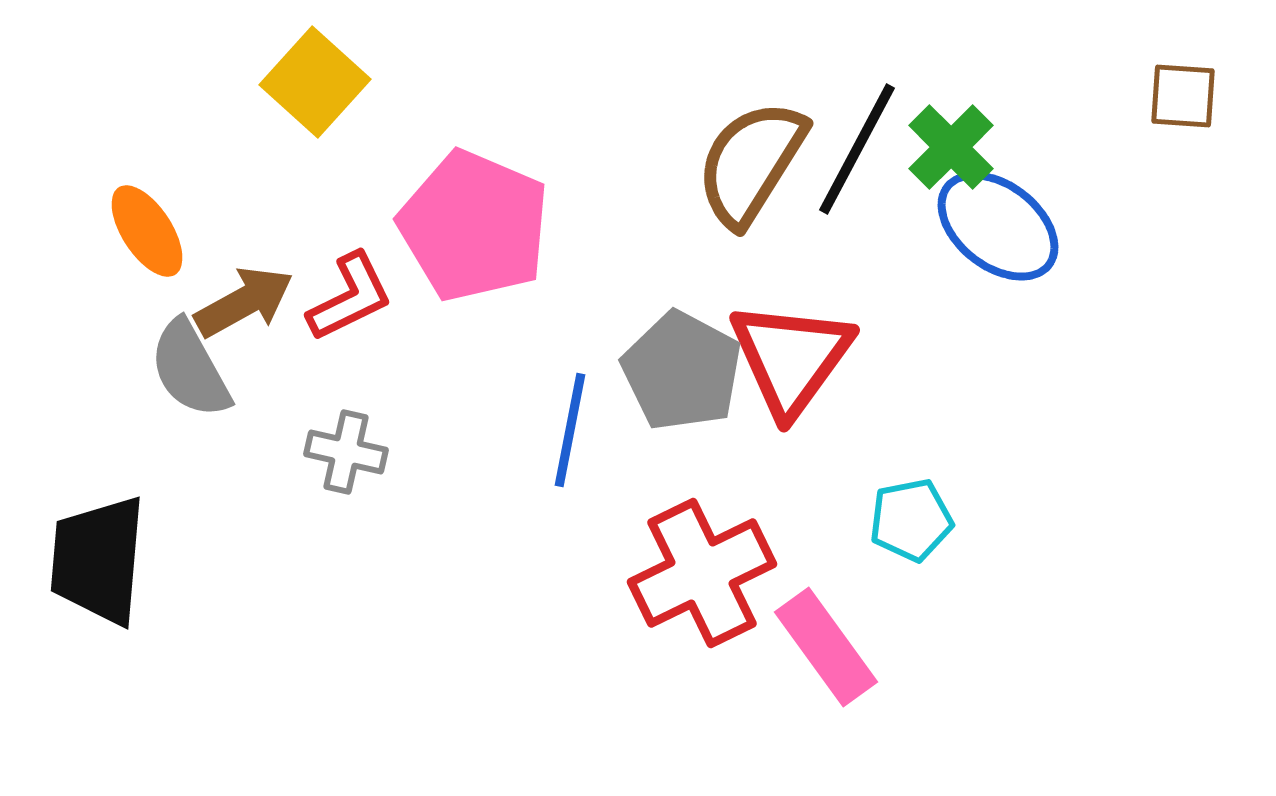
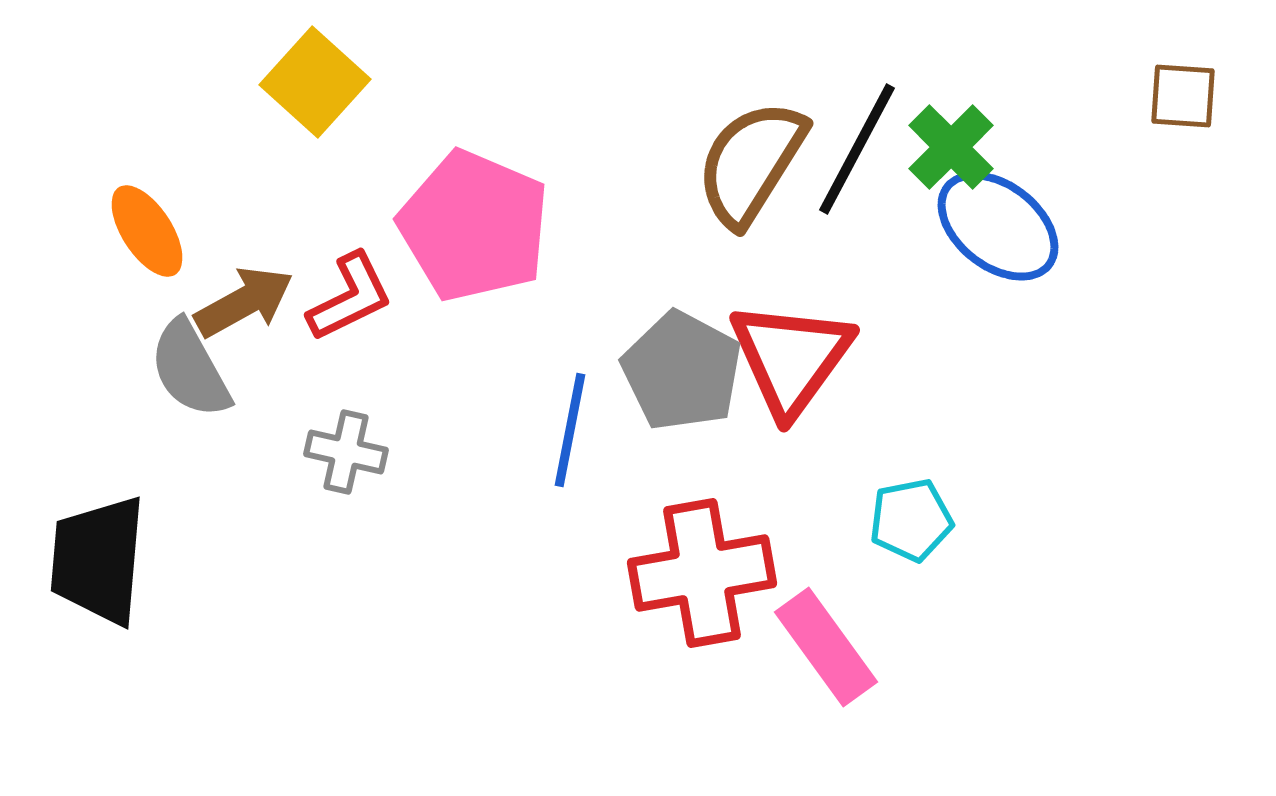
red cross: rotated 16 degrees clockwise
